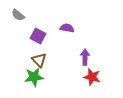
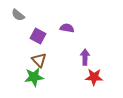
red star: moved 2 px right; rotated 12 degrees counterclockwise
